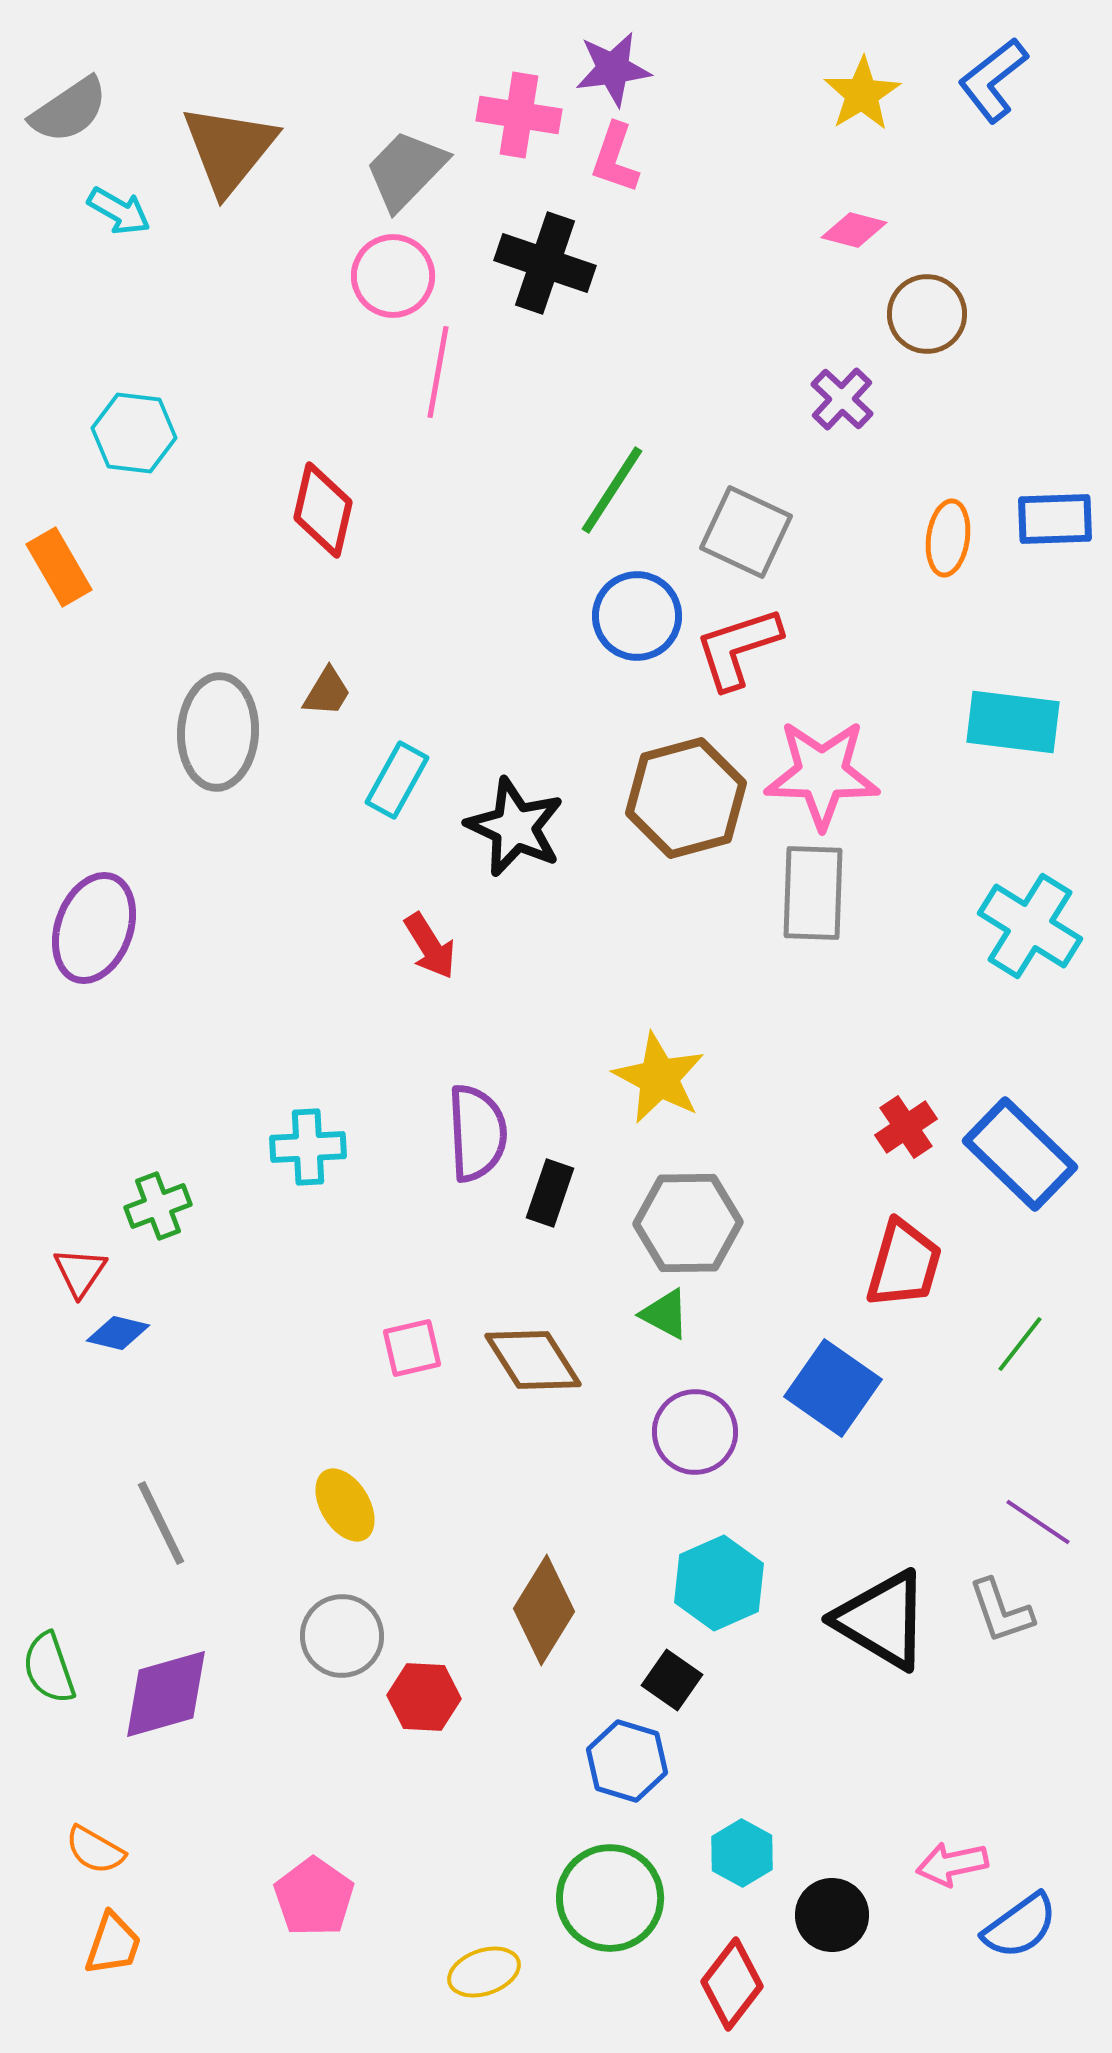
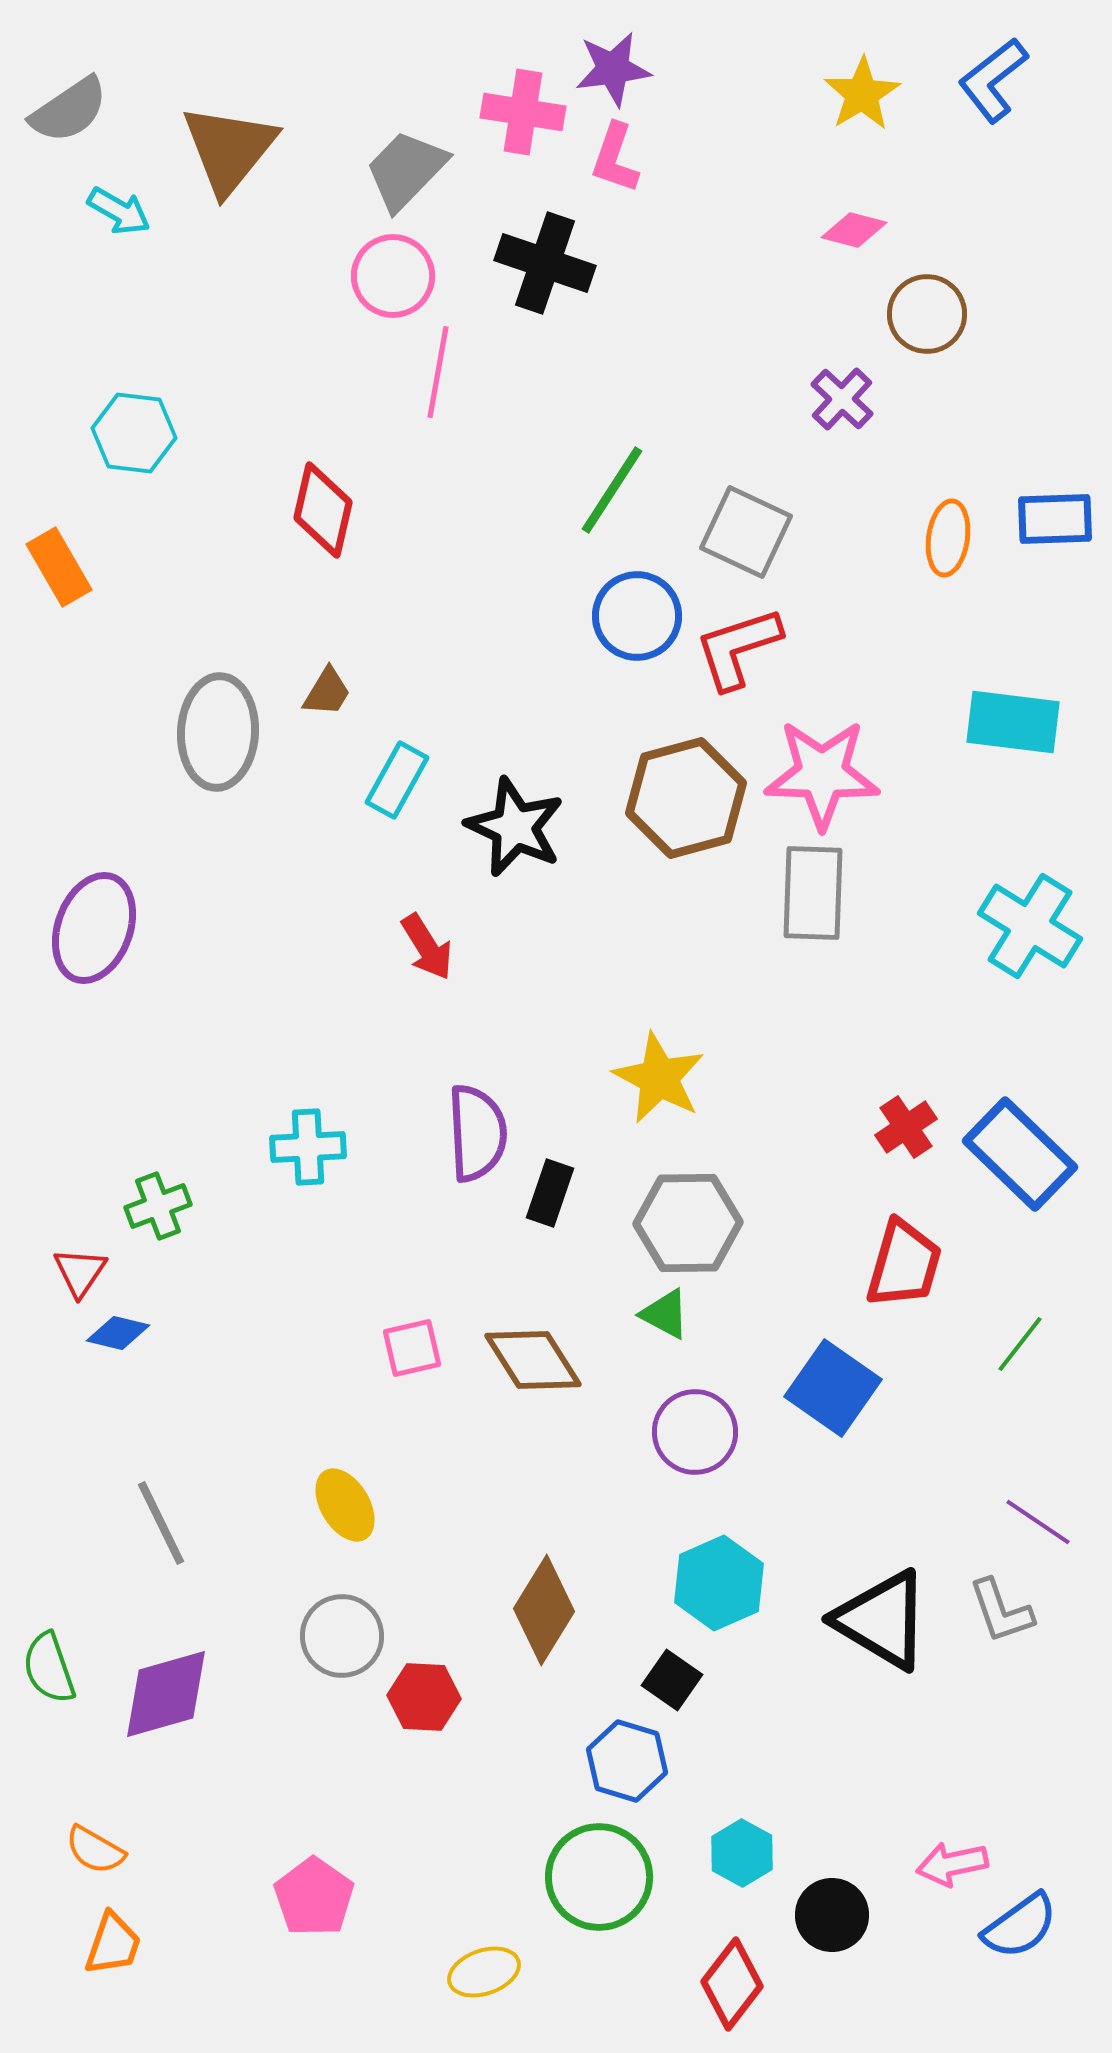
pink cross at (519, 115): moved 4 px right, 3 px up
red arrow at (430, 946): moved 3 px left, 1 px down
green circle at (610, 1898): moved 11 px left, 21 px up
